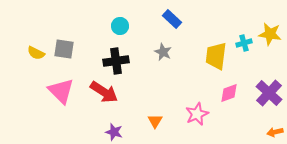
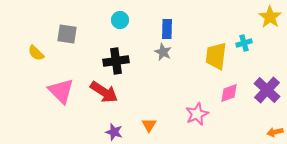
blue rectangle: moved 5 px left, 10 px down; rotated 48 degrees clockwise
cyan circle: moved 6 px up
yellow star: moved 17 px up; rotated 25 degrees clockwise
gray square: moved 3 px right, 15 px up
yellow semicircle: rotated 18 degrees clockwise
purple cross: moved 2 px left, 3 px up
orange triangle: moved 6 px left, 4 px down
